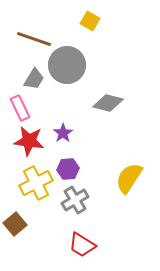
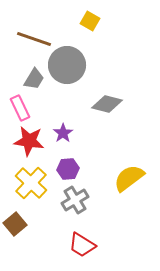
gray diamond: moved 1 px left, 1 px down
yellow semicircle: rotated 20 degrees clockwise
yellow cross: moved 5 px left; rotated 20 degrees counterclockwise
